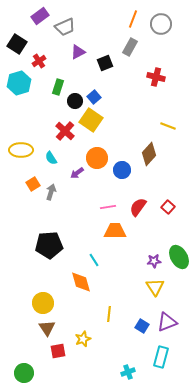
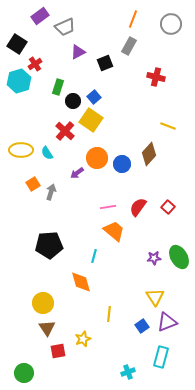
gray circle at (161, 24): moved 10 px right
gray rectangle at (130, 47): moved 1 px left, 1 px up
red cross at (39, 61): moved 4 px left, 3 px down
cyan hexagon at (19, 83): moved 2 px up
black circle at (75, 101): moved 2 px left
cyan semicircle at (51, 158): moved 4 px left, 5 px up
blue circle at (122, 170): moved 6 px up
orange trapezoid at (115, 231): moved 1 px left; rotated 40 degrees clockwise
cyan line at (94, 260): moved 4 px up; rotated 48 degrees clockwise
purple star at (154, 261): moved 3 px up
yellow triangle at (155, 287): moved 10 px down
blue square at (142, 326): rotated 24 degrees clockwise
